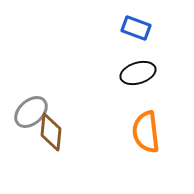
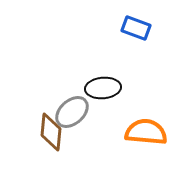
black ellipse: moved 35 px left, 15 px down; rotated 12 degrees clockwise
gray ellipse: moved 41 px right
orange semicircle: rotated 102 degrees clockwise
